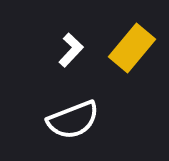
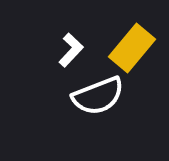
white semicircle: moved 25 px right, 24 px up
